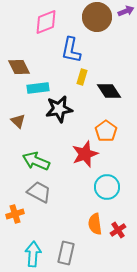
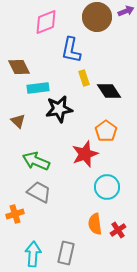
yellow rectangle: moved 2 px right, 1 px down; rotated 35 degrees counterclockwise
